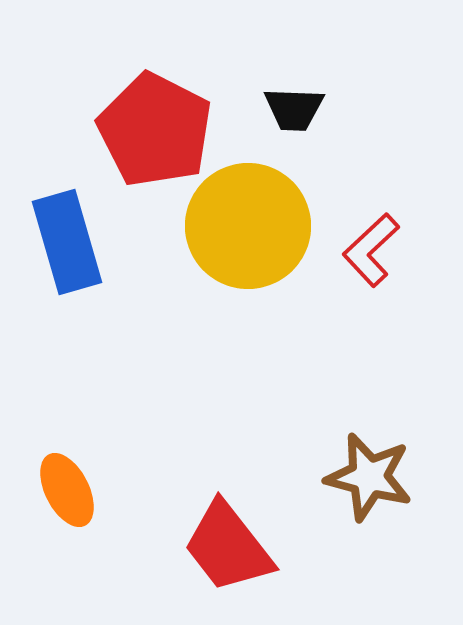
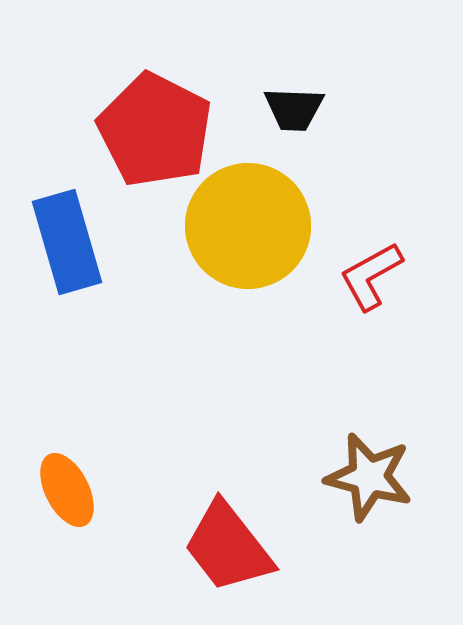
red L-shape: moved 26 px down; rotated 14 degrees clockwise
